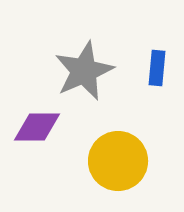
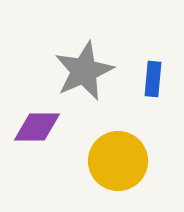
blue rectangle: moved 4 px left, 11 px down
